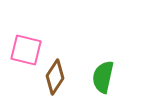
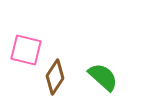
green semicircle: rotated 120 degrees clockwise
